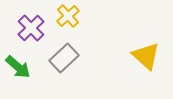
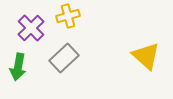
yellow cross: rotated 25 degrees clockwise
green arrow: rotated 60 degrees clockwise
